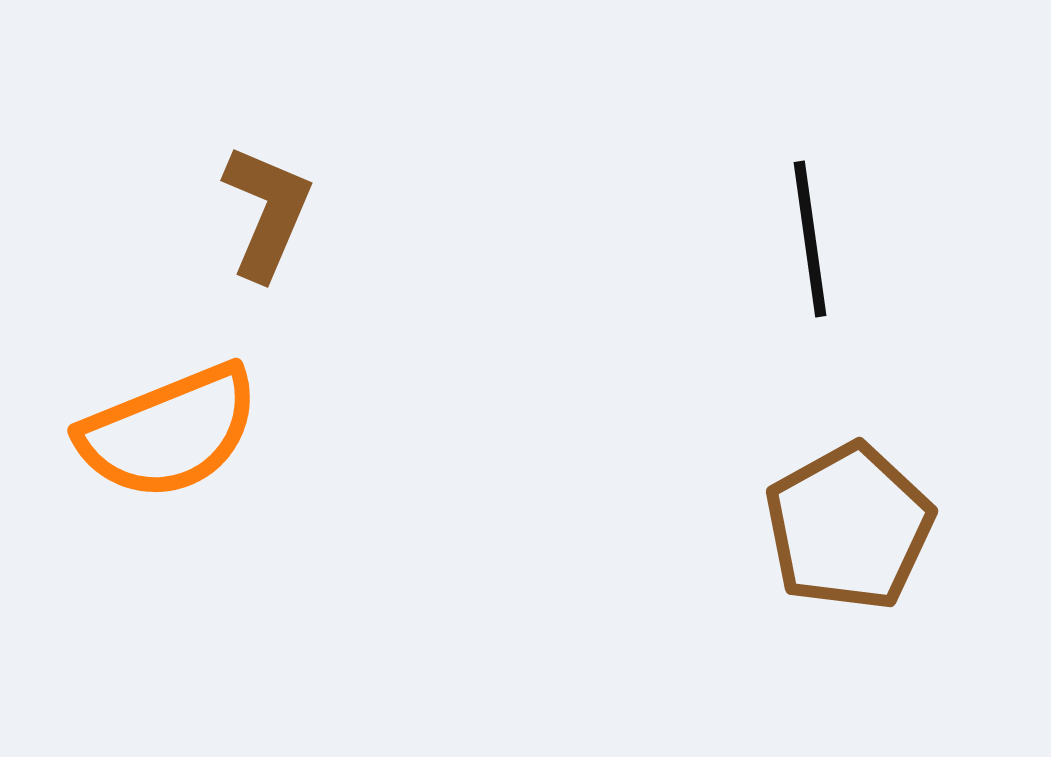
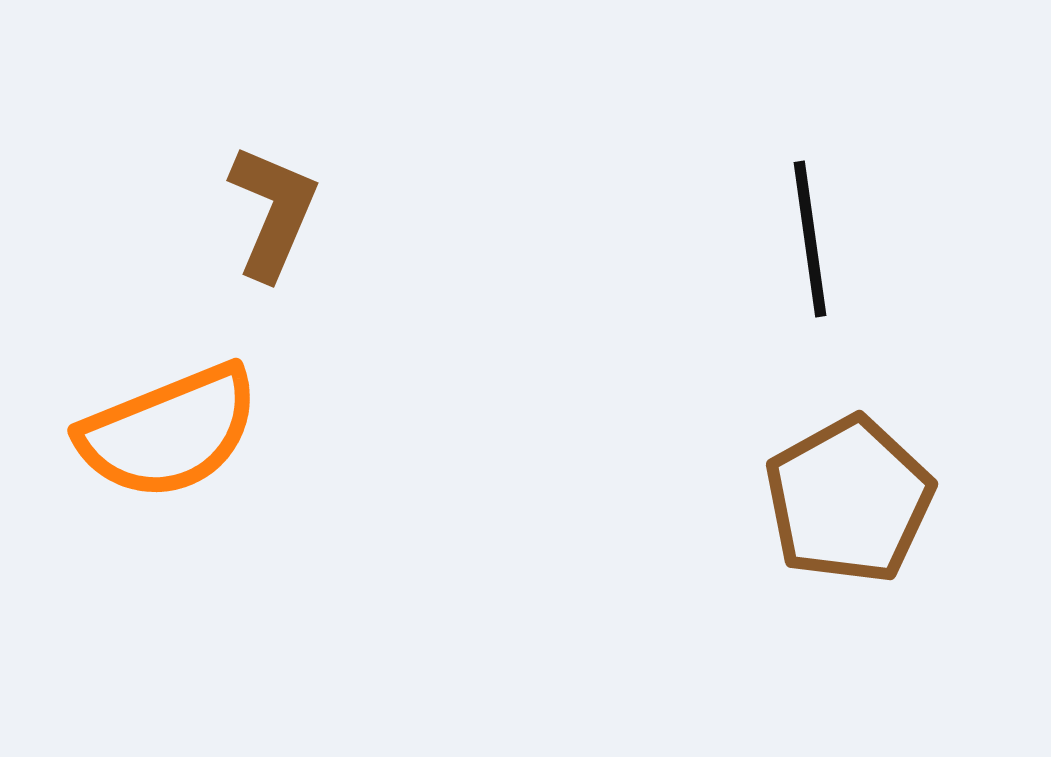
brown L-shape: moved 6 px right
brown pentagon: moved 27 px up
